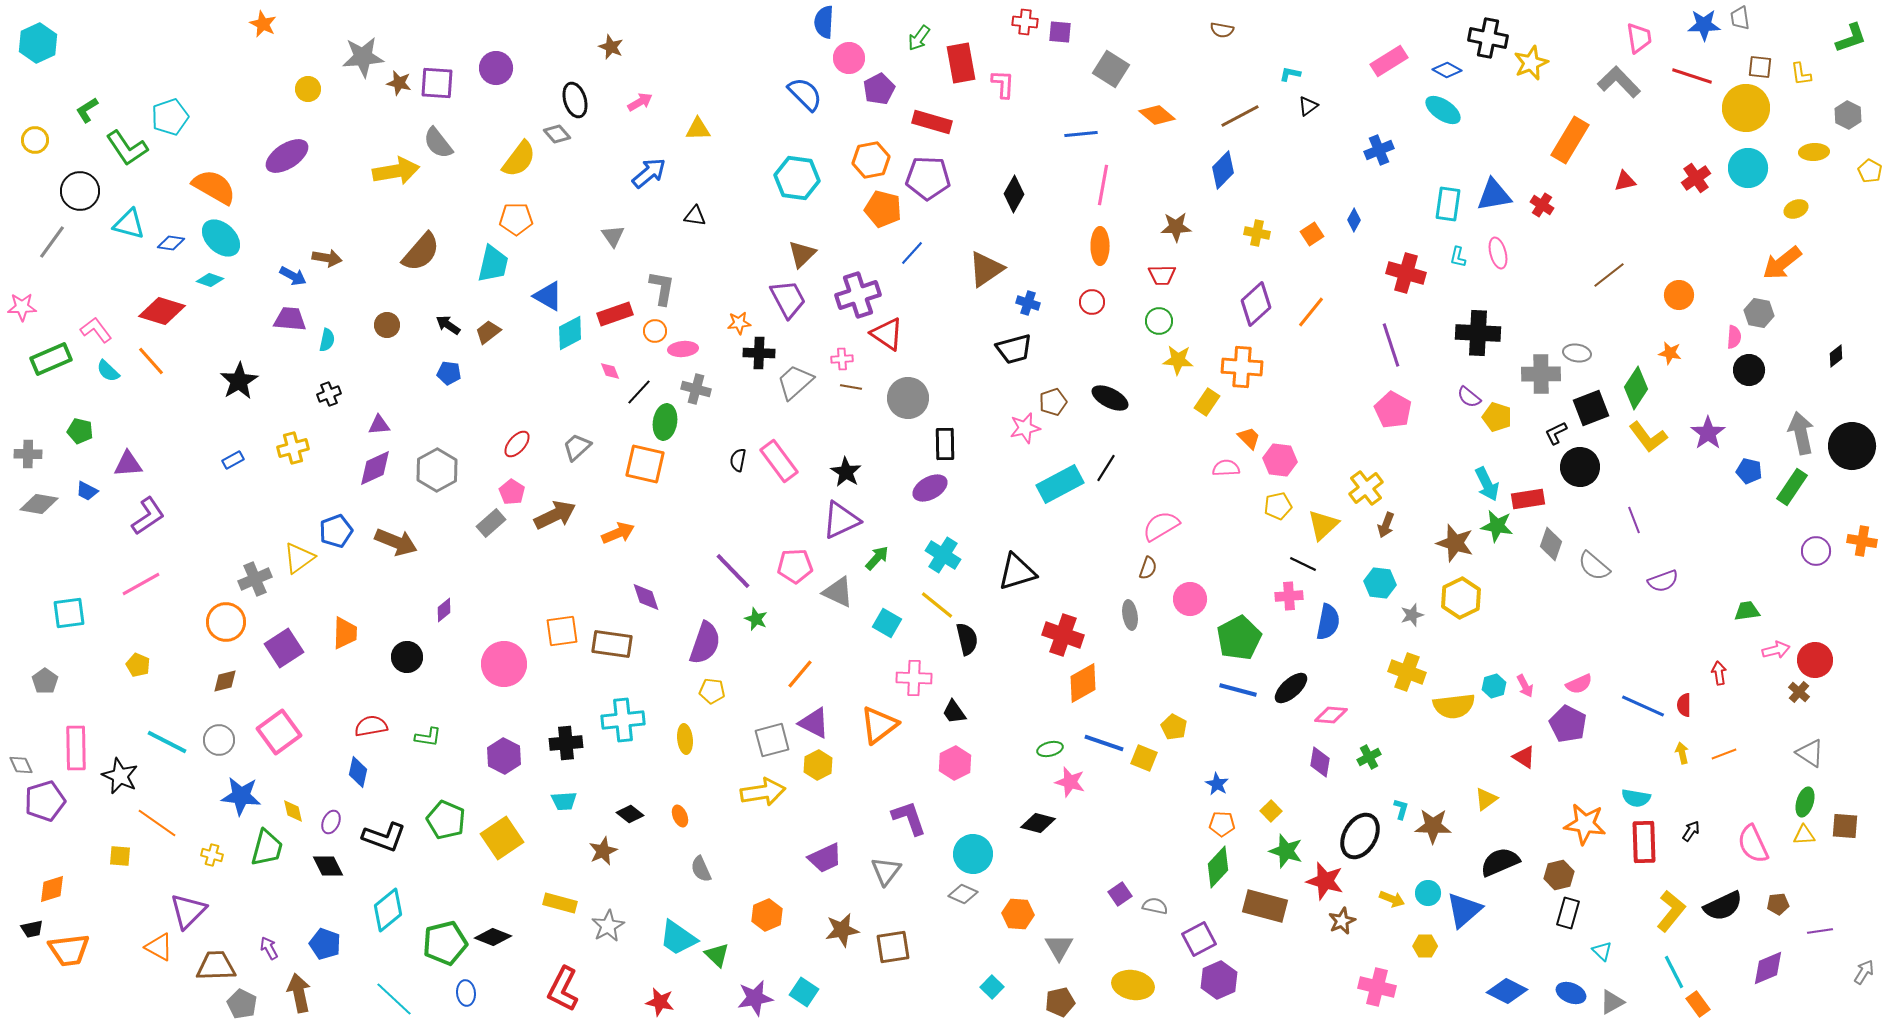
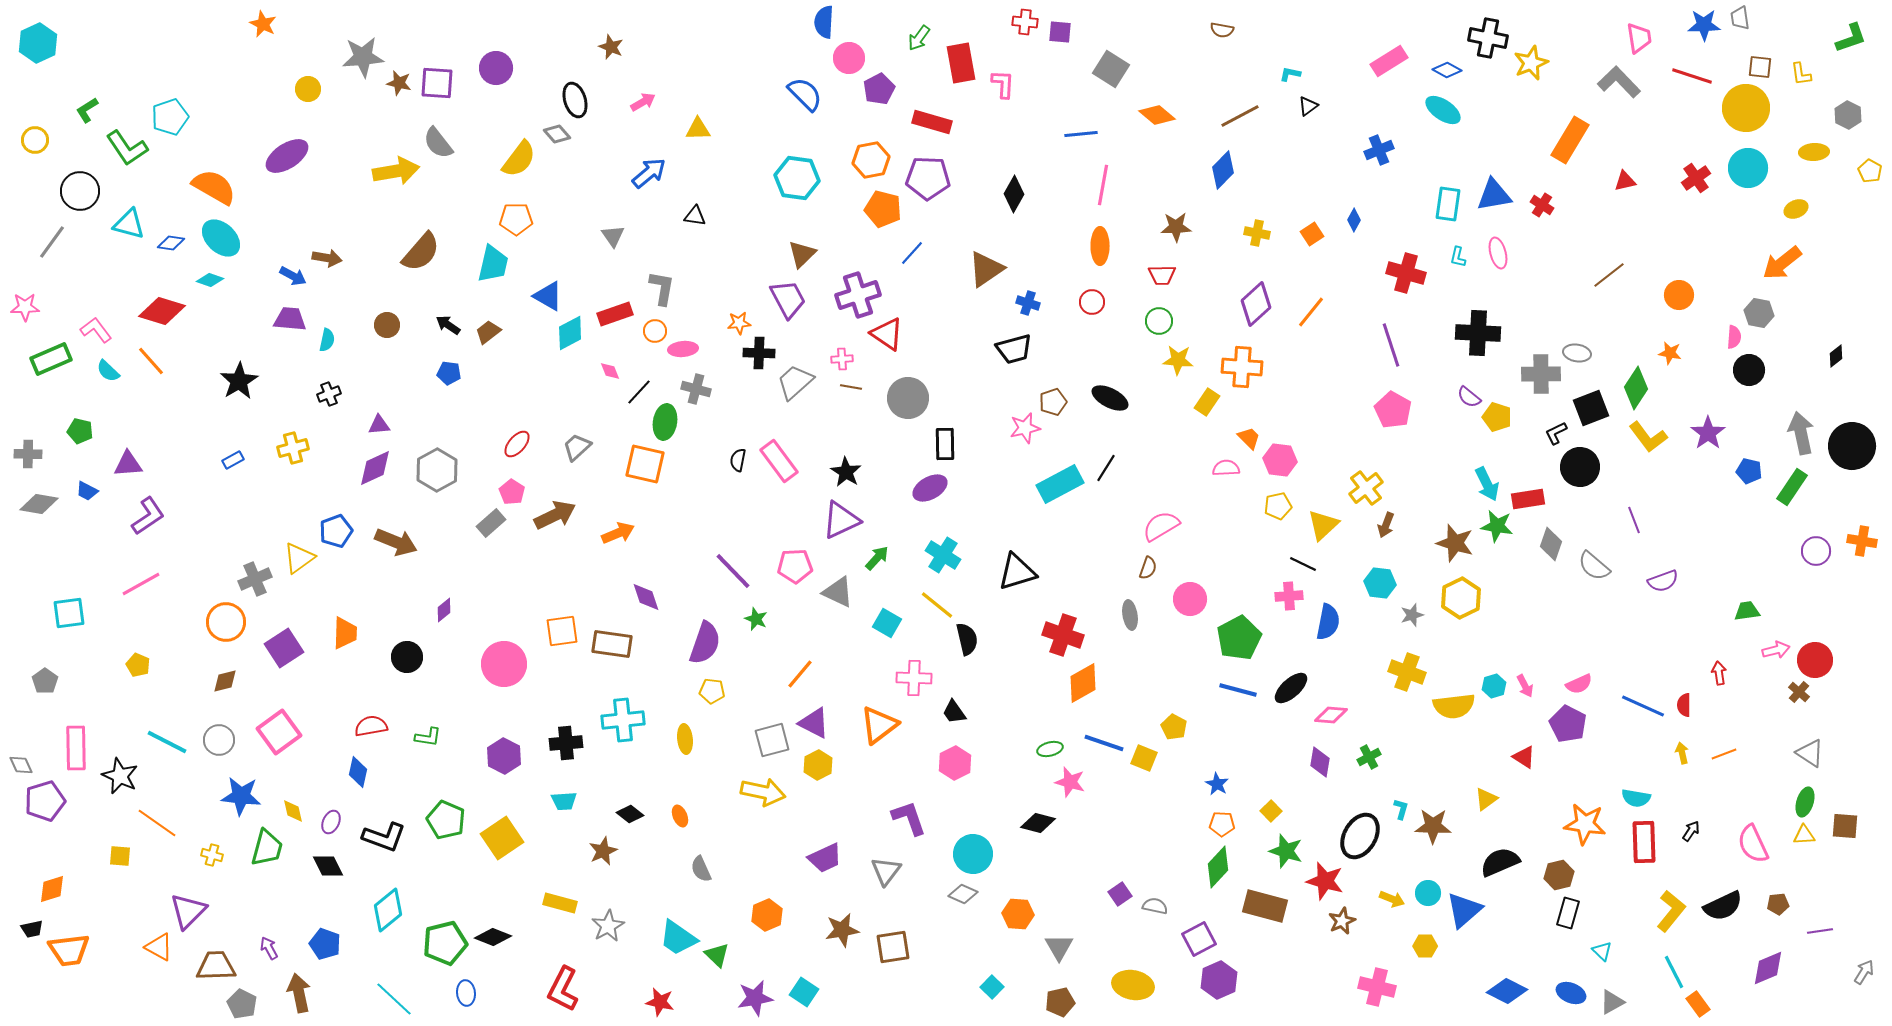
pink arrow at (640, 102): moved 3 px right
pink star at (22, 307): moved 3 px right
yellow arrow at (763, 792): rotated 21 degrees clockwise
